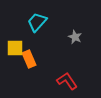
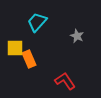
gray star: moved 2 px right, 1 px up
red L-shape: moved 2 px left
